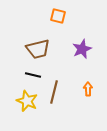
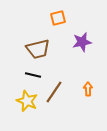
orange square: moved 2 px down; rotated 28 degrees counterclockwise
purple star: moved 7 px up; rotated 12 degrees clockwise
brown line: rotated 20 degrees clockwise
